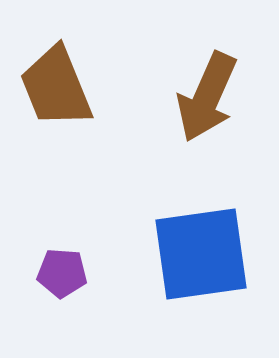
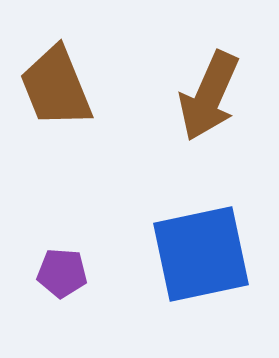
brown arrow: moved 2 px right, 1 px up
blue square: rotated 4 degrees counterclockwise
